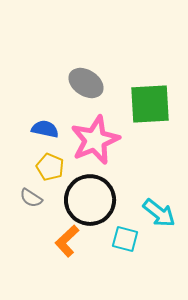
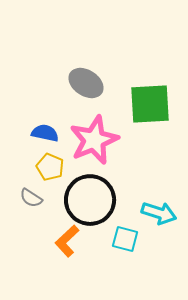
blue semicircle: moved 4 px down
pink star: moved 1 px left
cyan arrow: rotated 20 degrees counterclockwise
